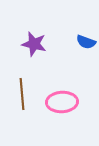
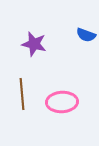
blue semicircle: moved 7 px up
